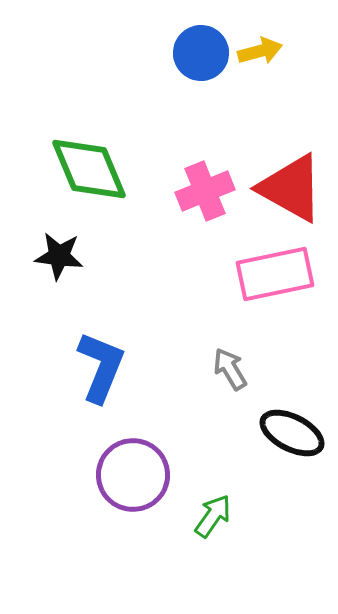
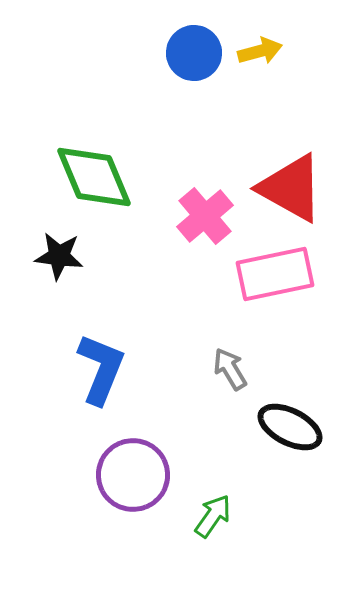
blue circle: moved 7 px left
green diamond: moved 5 px right, 8 px down
pink cross: moved 25 px down; rotated 18 degrees counterclockwise
blue L-shape: moved 2 px down
black ellipse: moved 2 px left, 6 px up
